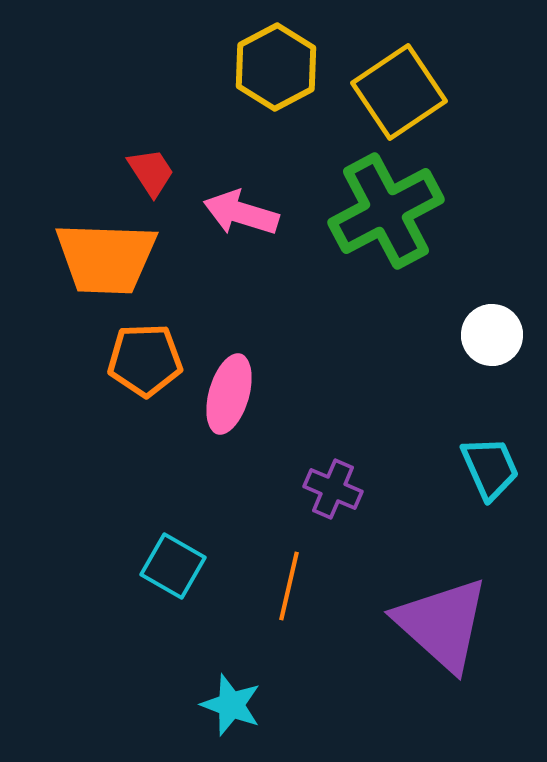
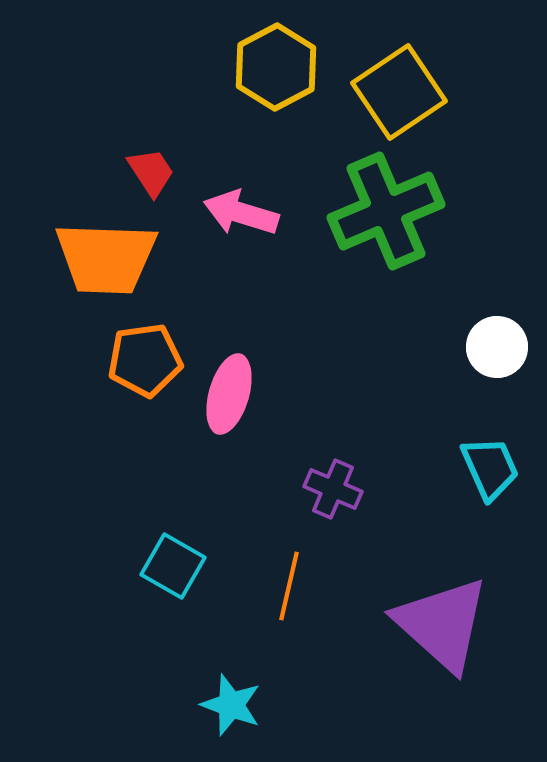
green cross: rotated 5 degrees clockwise
white circle: moved 5 px right, 12 px down
orange pentagon: rotated 6 degrees counterclockwise
